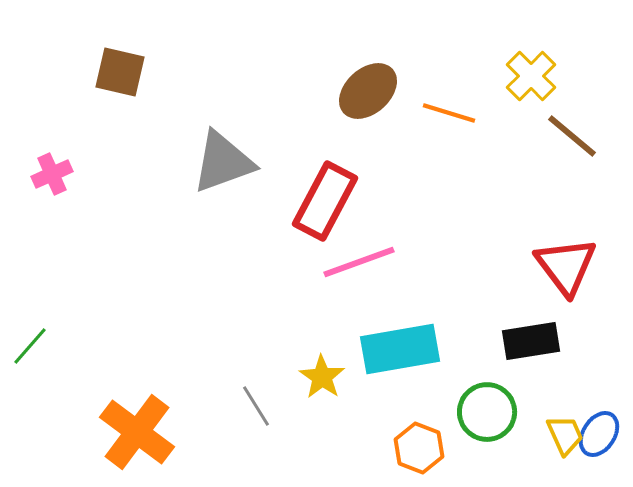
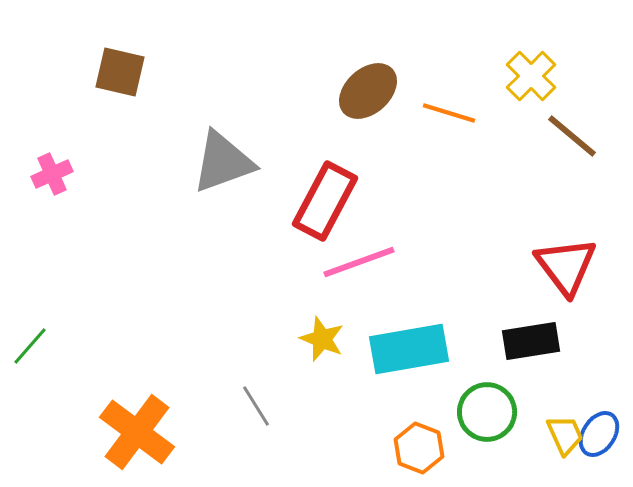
cyan rectangle: moved 9 px right
yellow star: moved 38 px up; rotated 12 degrees counterclockwise
